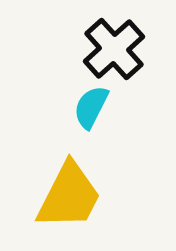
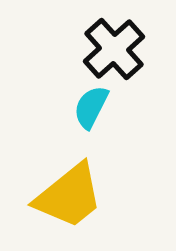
yellow trapezoid: rotated 24 degrees clockwise
